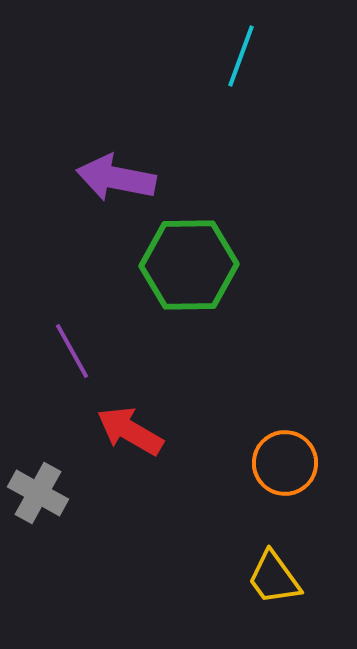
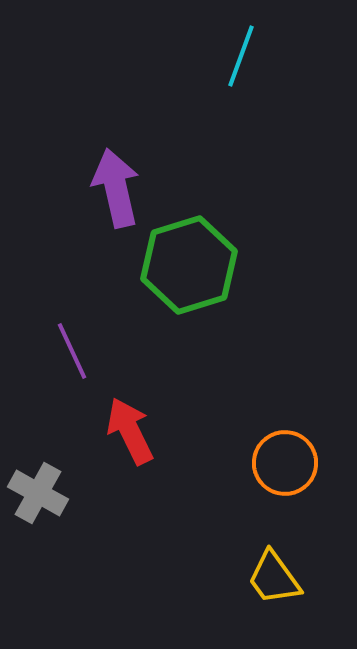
purple arrow: moved 10 px down; rotated 66 degrees clockwise
green hexagon: rotated 16 degrees counterclockwise
purple line: rotated 4 degrees clockwise
red arrow: rotated 34 degrees clockwise
